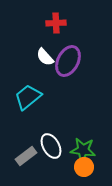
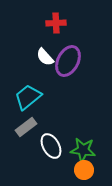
gray rectangle: moved 29 px up
orange circle: moved 3 px down
